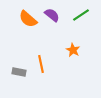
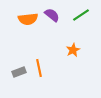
orange semicircle: rotated 48 degrees counterclockwise
orange star: rotated 16 degrees clockwise
orange line: moved 2 px left, 4 px down
gray rectangle: rotated 32 degrees counterclockwise
